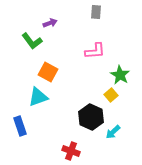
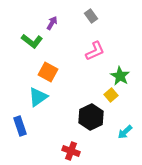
gray rectangle: moved 5 px left, 4 px down; rotated 40 degrees counterclockwise
purple arrow: moved 2 px right; rotated 40 degrees counterclockwise
green L-shape: rotated 15 degrees counterclockwise
pink L-shape: rotated 20 degrees counterclockwise
green star: moved 1 px down
cyan triangle: rotated 15 degrees counterclockwise
black hexagon: rotated 10 degrees clockwise
cyan arrow: moved 12 px right
